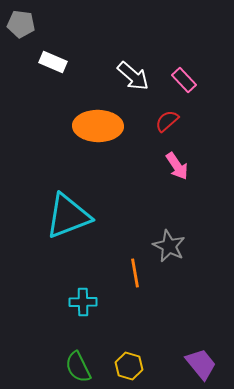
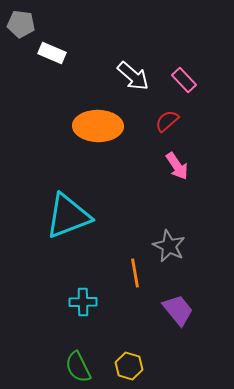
white rectangle: moved 1 px left, 9 px up
purple trapezoid: moved 23 px left, 54 px up
